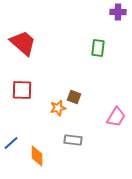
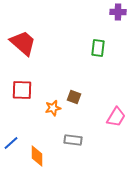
orange star: moved 5 px left
